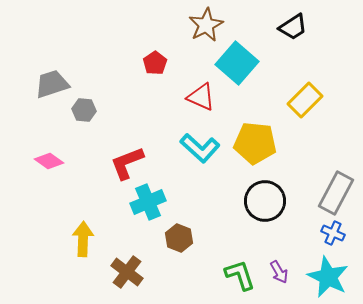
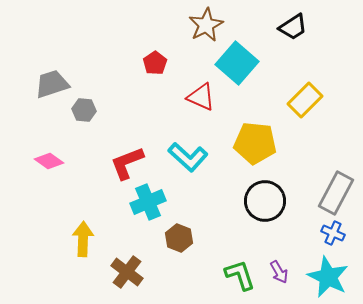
cyan L-shape: moved 12 px left, 9 px down
